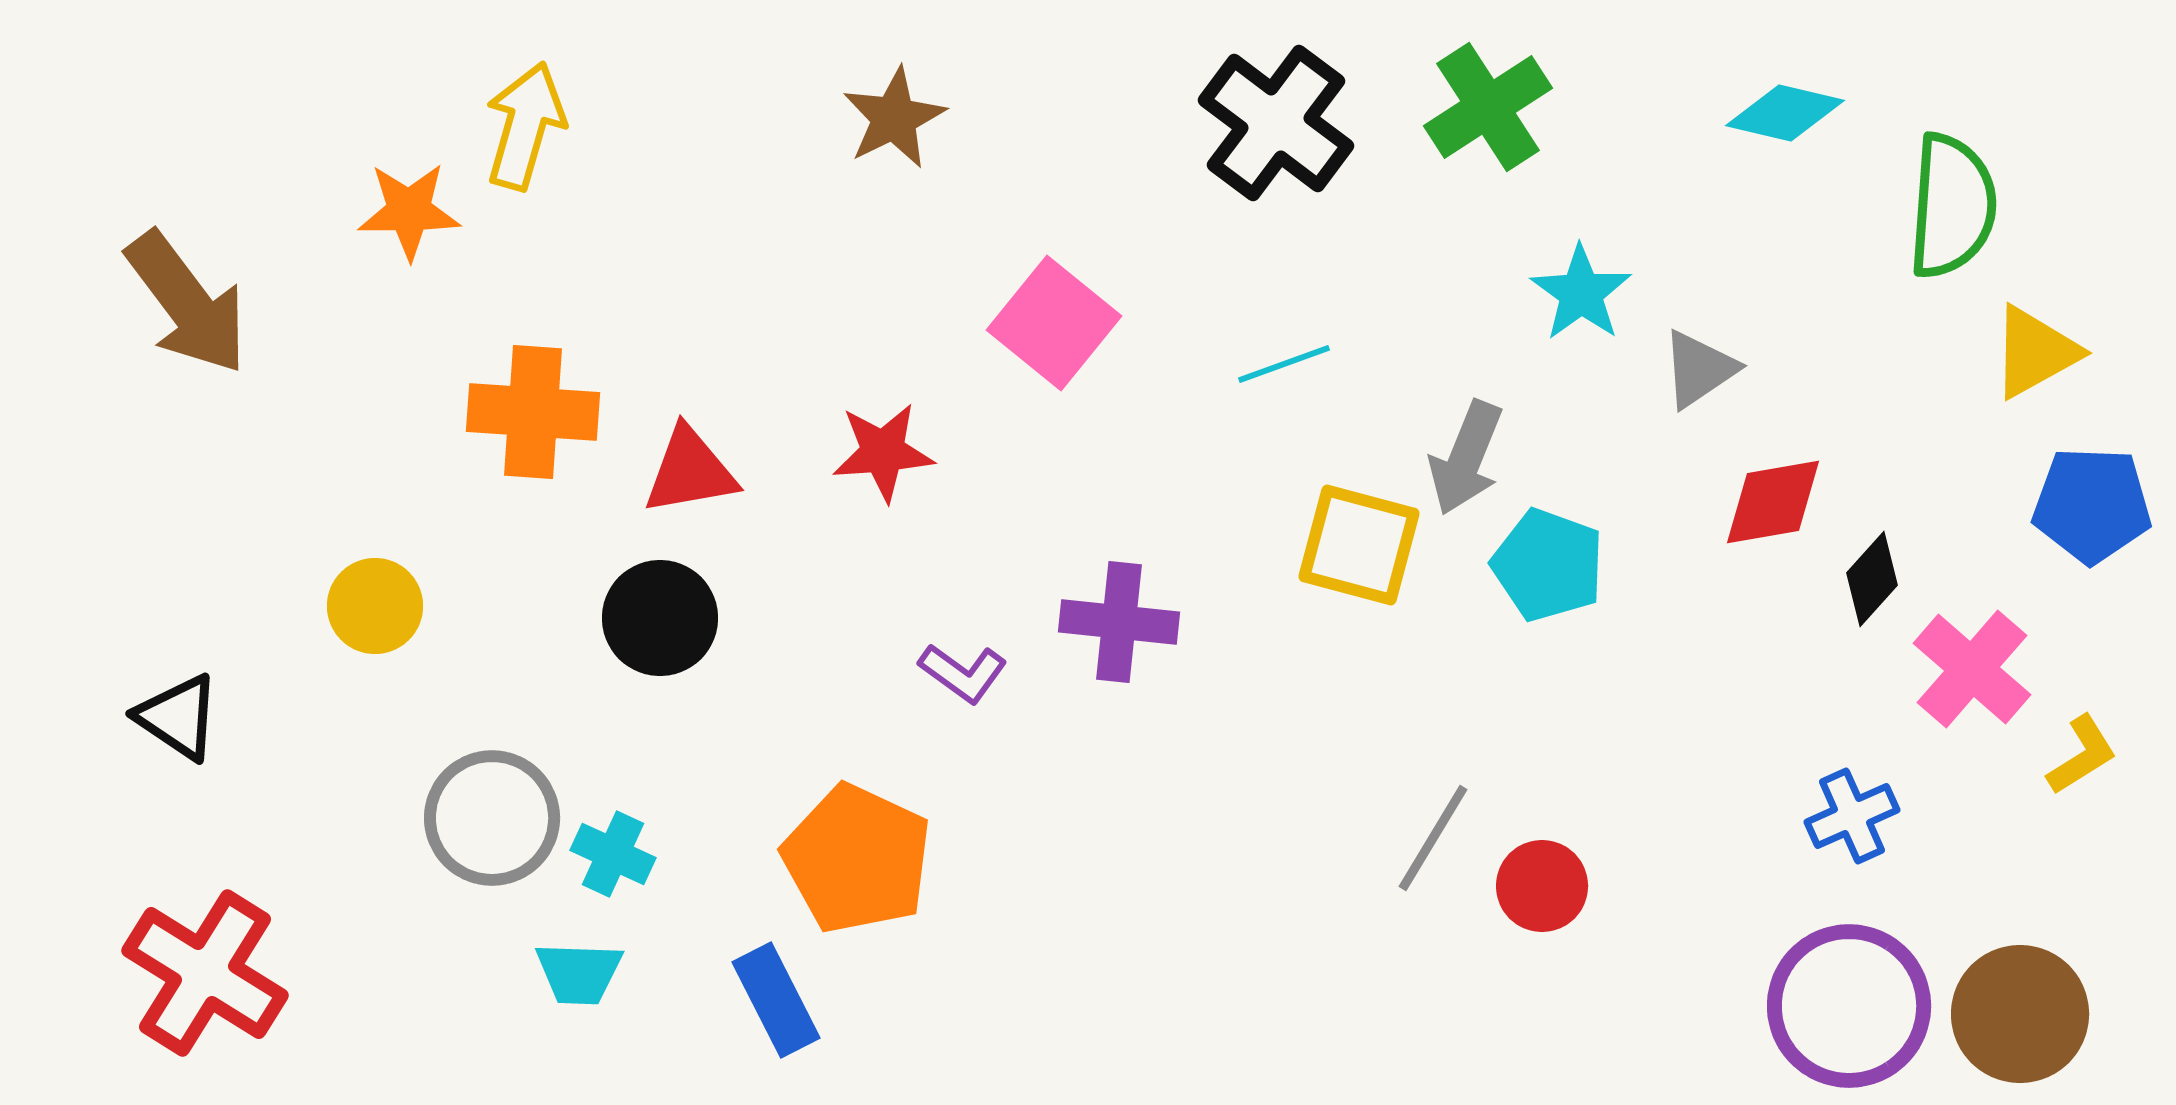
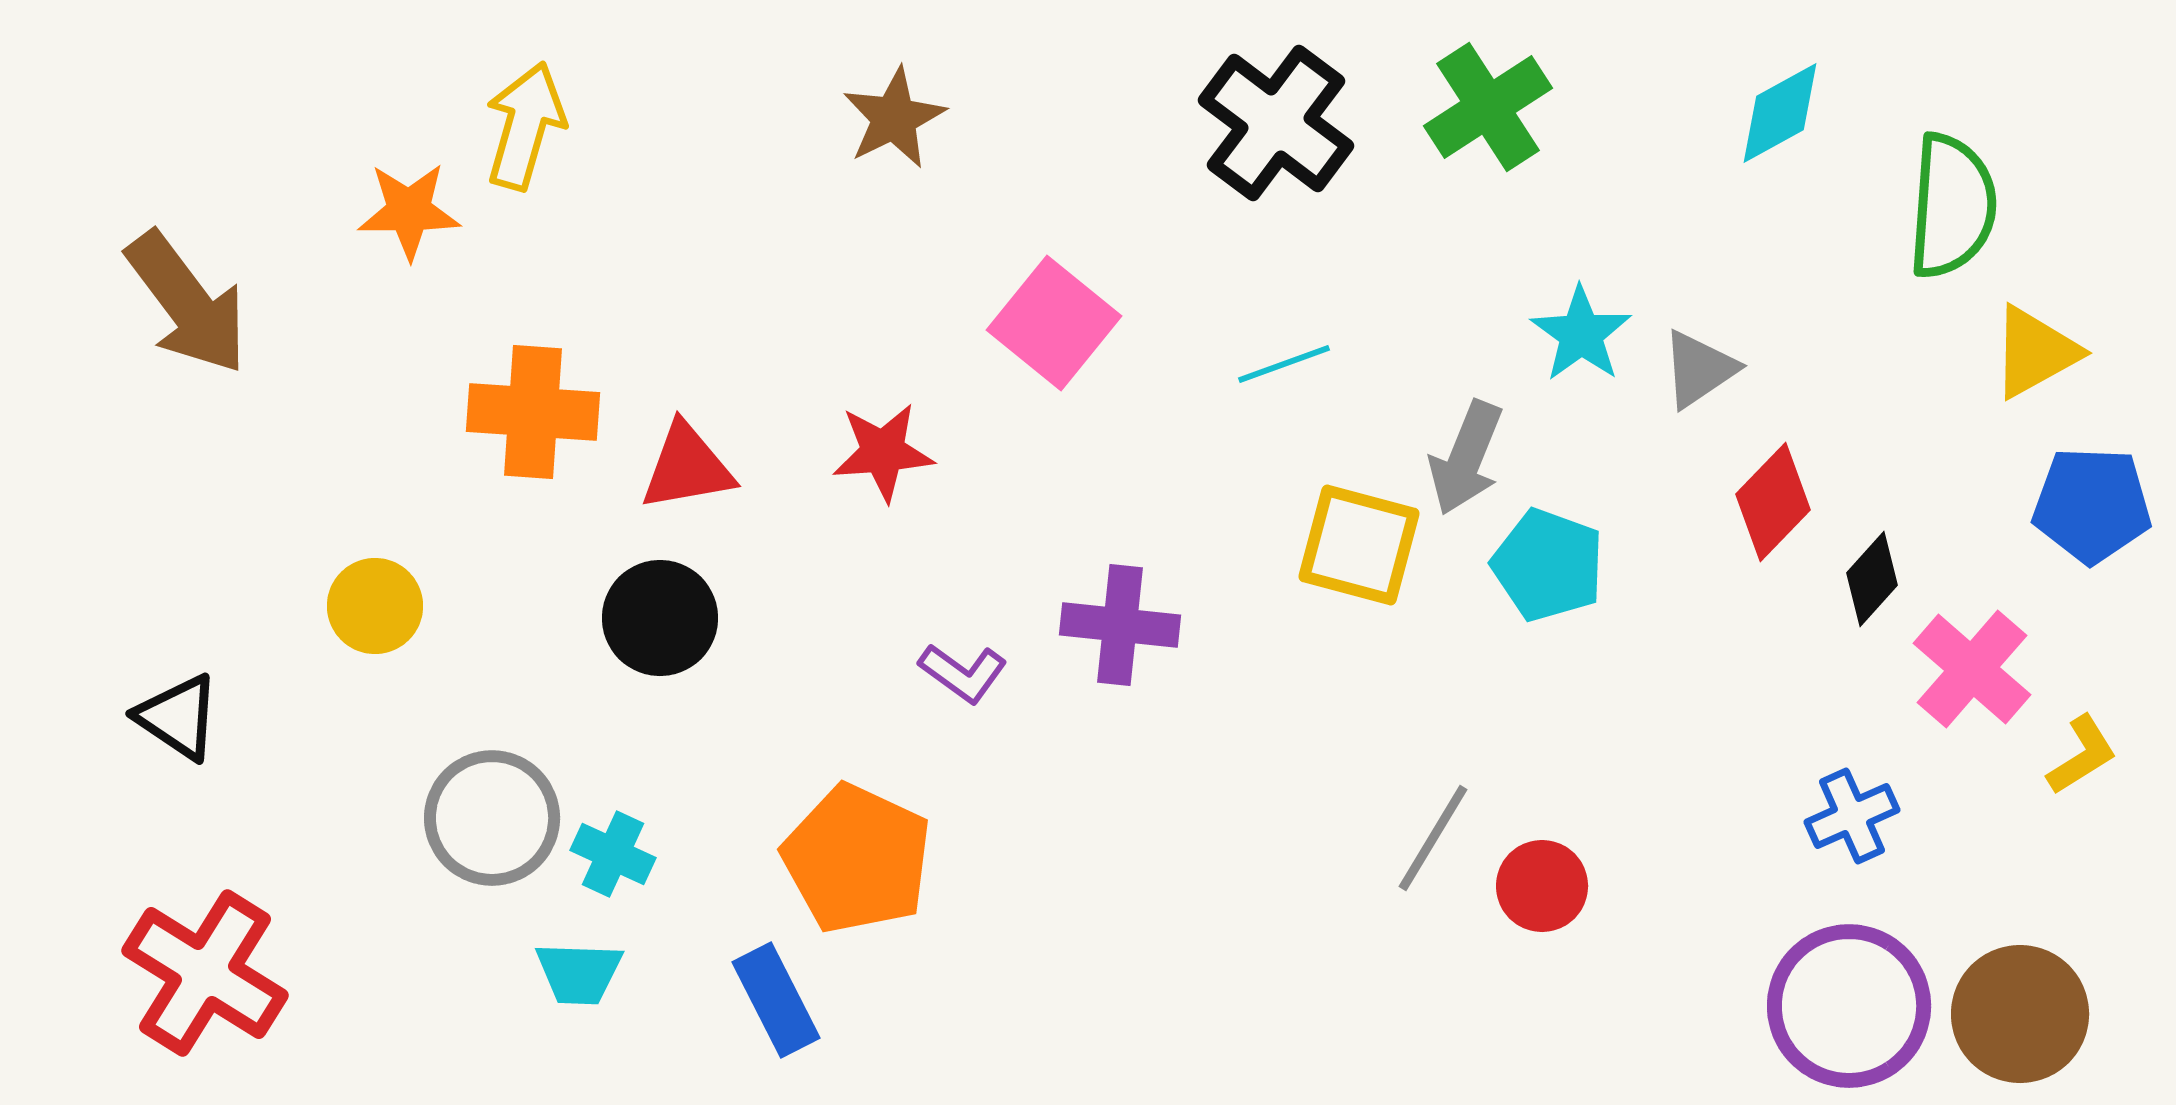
cyan diamond: moved 5 px left; rotated 42 degrees counterclockwise
cyan star: moved 41 px down
red triangle: moved 3 px left, 4 px up
red diamond: rotated 36 degrees counterclockwise
purple cross: moved 1 px right, 3 px down
